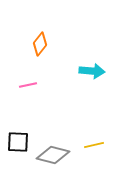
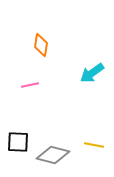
orange diamond: moved 1 px right, 1 px down; rotated 30 degrees counterclockwise
cyan arrow: moved 2 px down; rotated 140 degrees clockwise
pink line: moved 2 px right
yellow line: rotated 24 degrees clockwise
